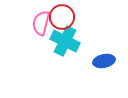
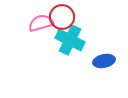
pink semicircle: rotated 60 degrees clockwise
cyan cross: moved 5 px right, 1 px up
